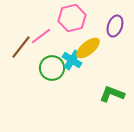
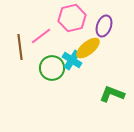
purple ellipse: moved 11 px left
brown line: moved 1 px left; rotated 45 degrees counterclockwise
